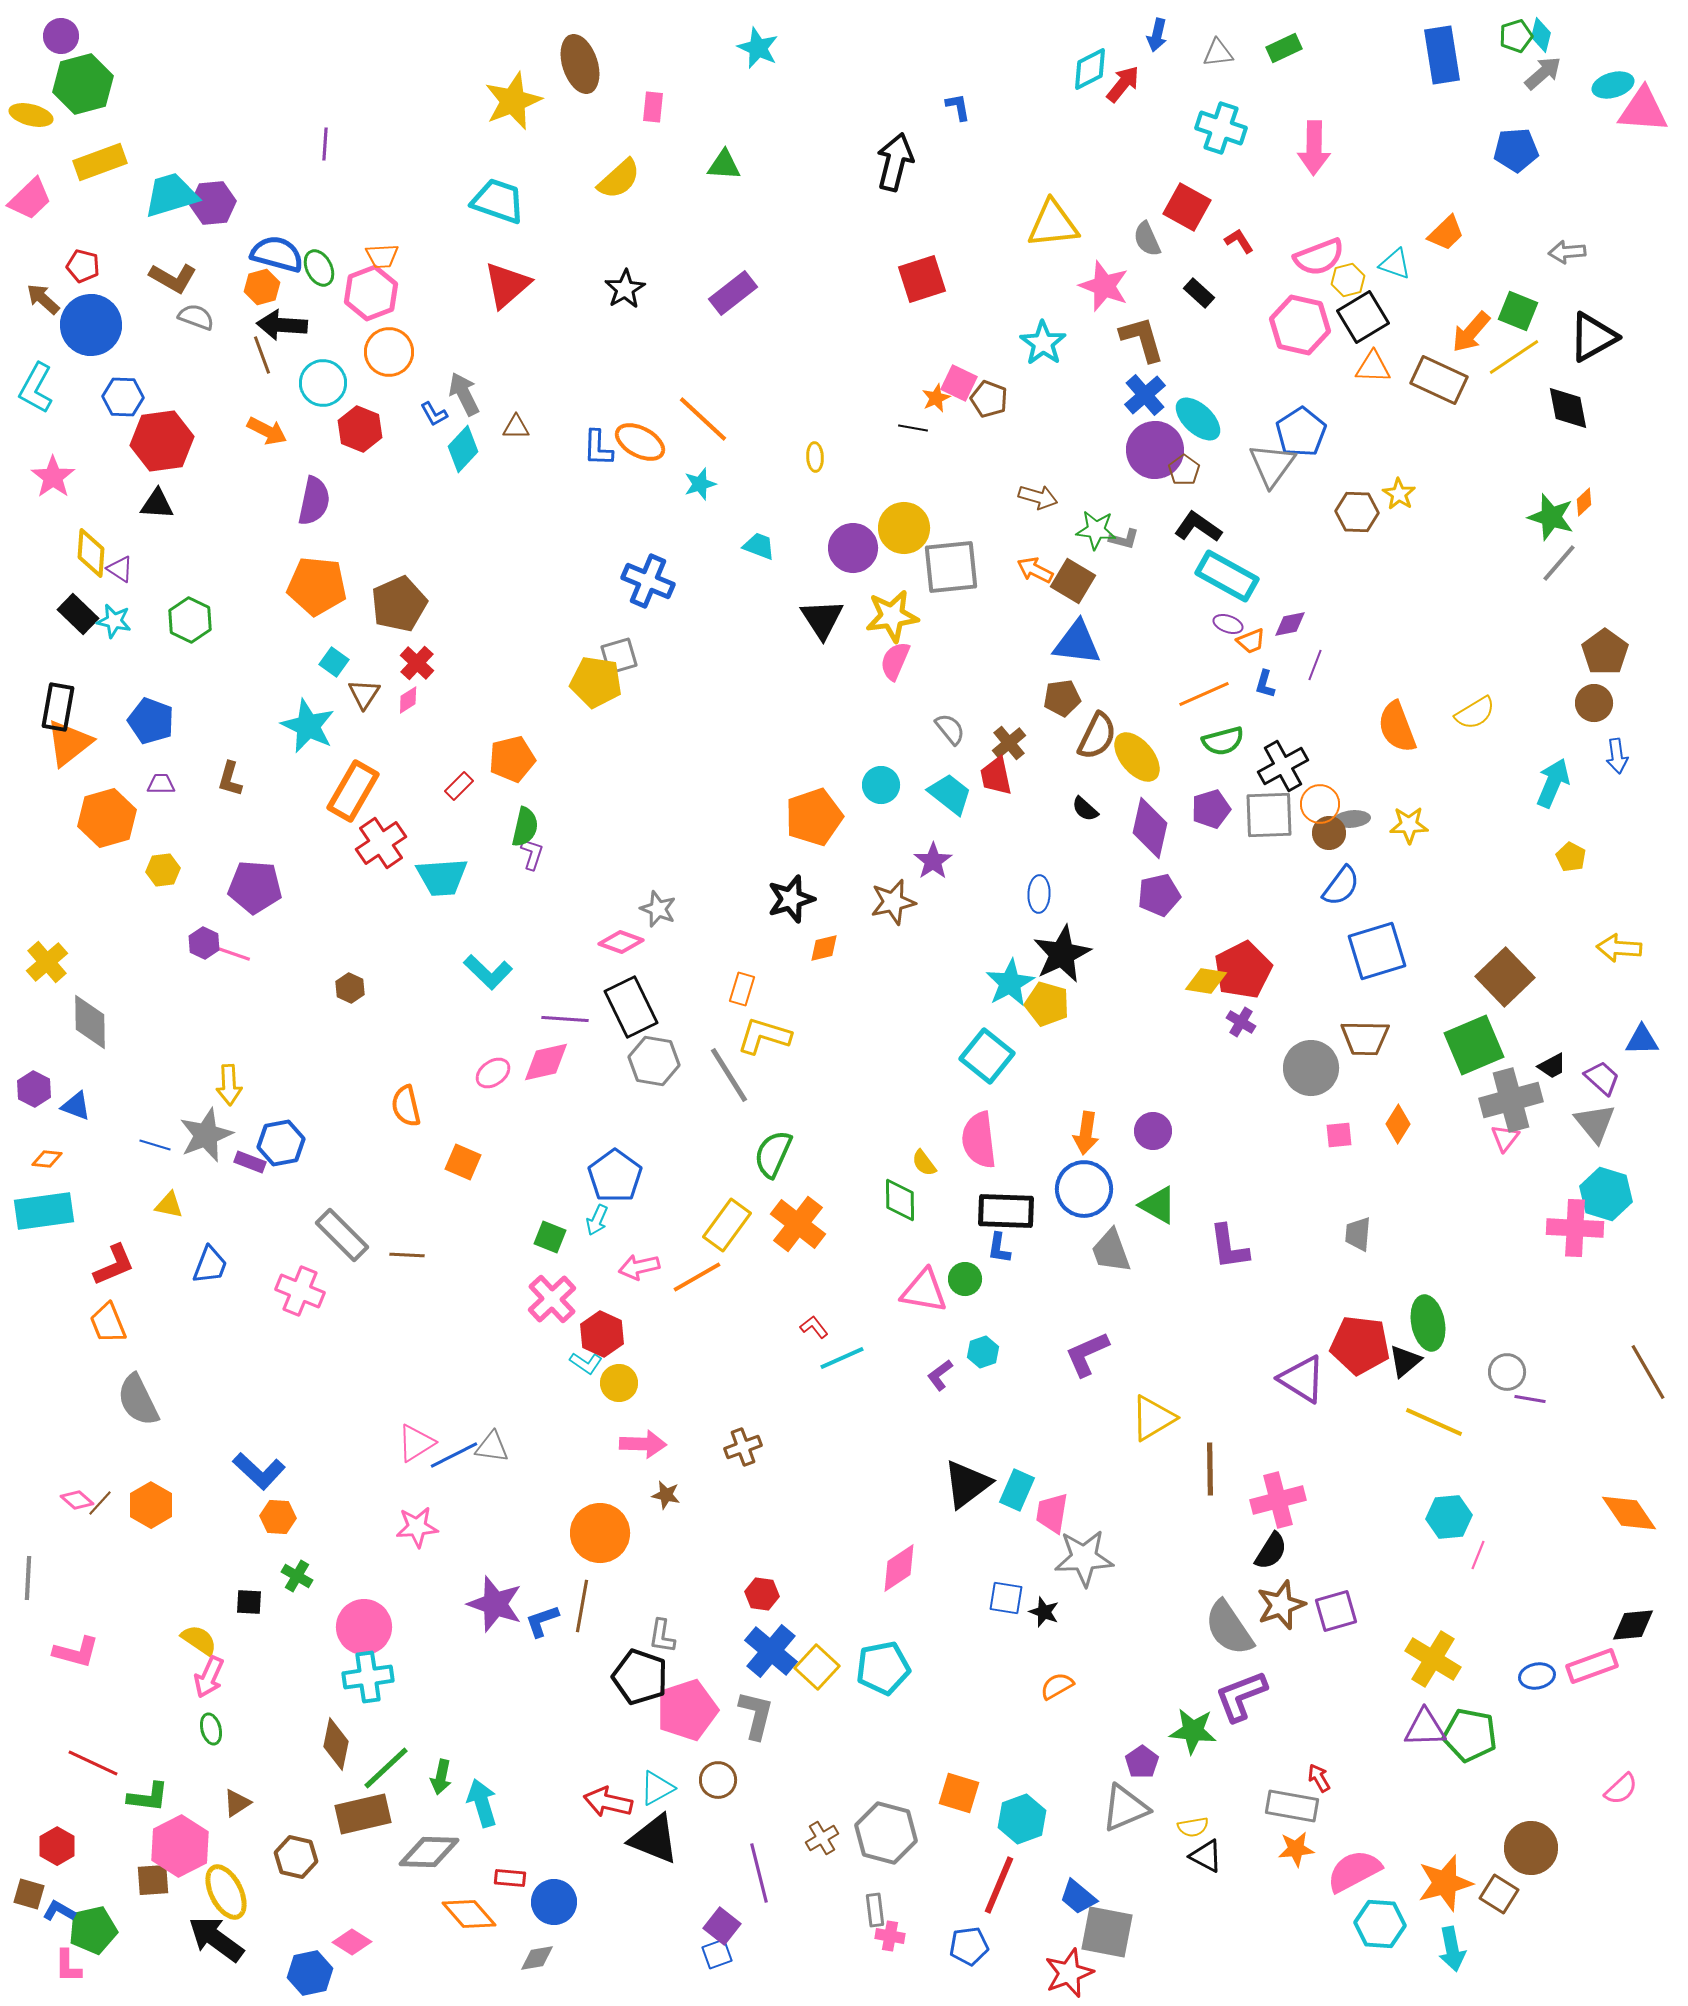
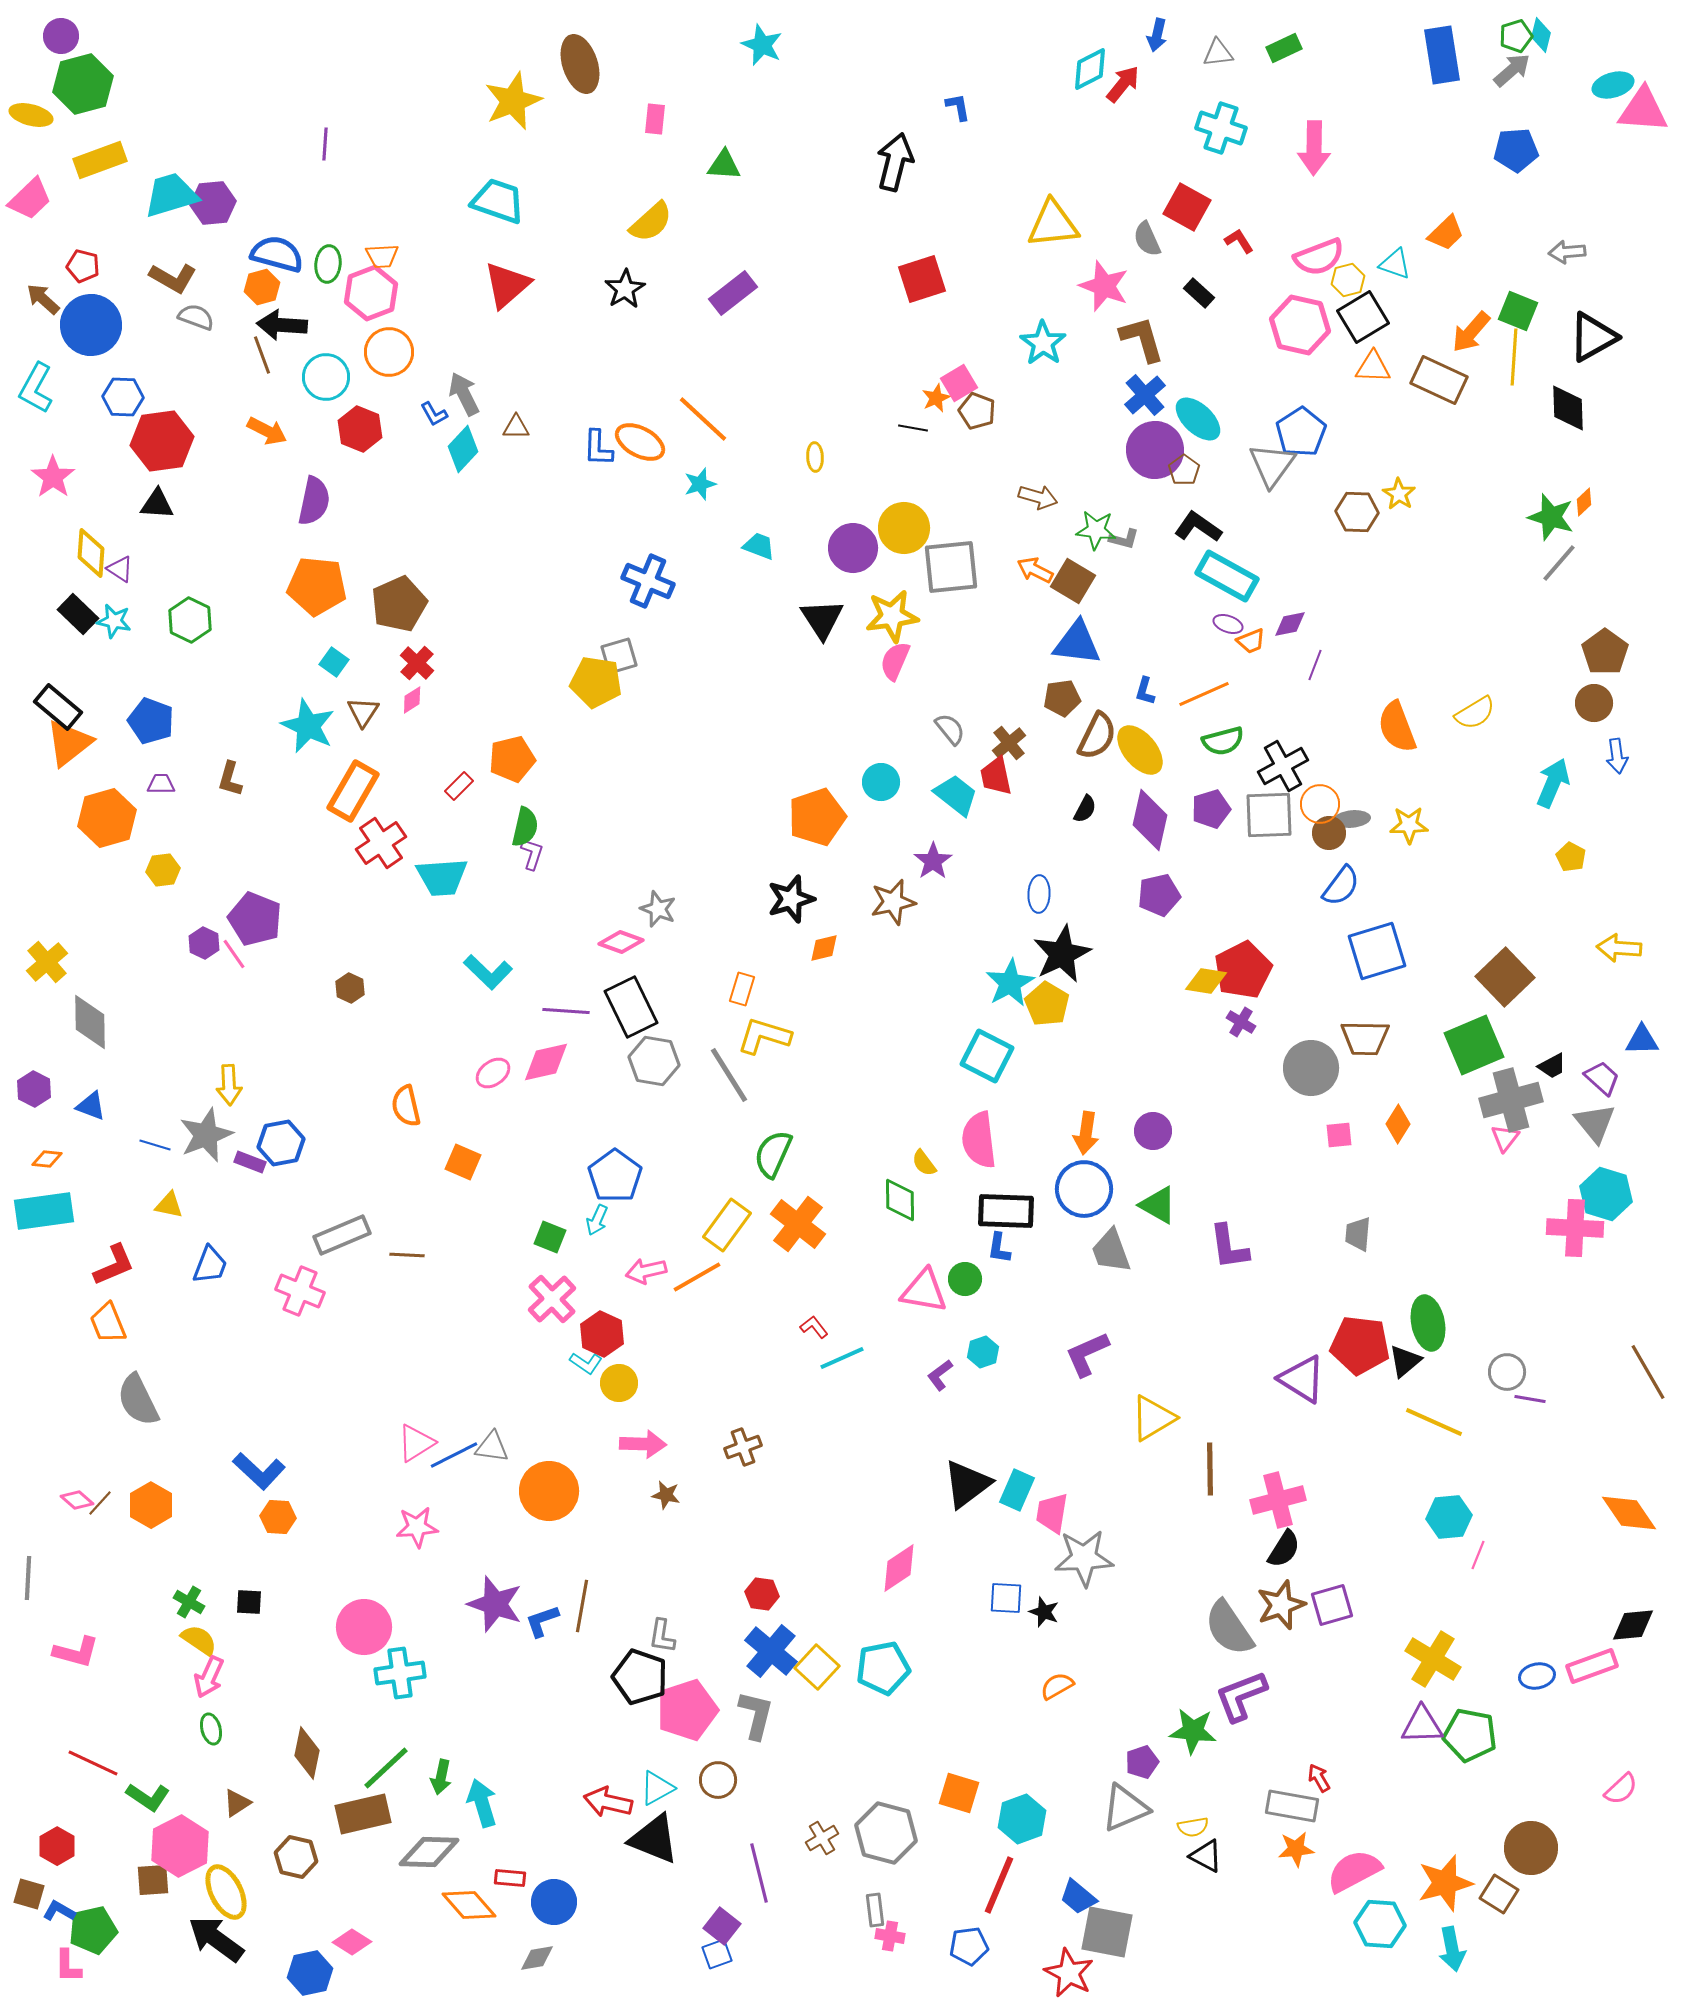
cyan star at (758, 48): moved 4 px right, 3 px up
gray arrow at (1543, 73): moved 31 px left, 3 px up
pink rectangle at (653, 107): moved 2 px right, 12 px down
yellow rectangle at (100, 162): moved 2 px up
yellow semicircle at (619, 179): moved 32 px right, 43 px down
green ellipse at (319, 268): moved 9 px right, 4 px up; rotated 33 degrees clockwise
yellow line at (1514, 357): rotated 52 degrees counterclockwise
cyan circle at (323, 383): moved 3 px right, 6 px up
pink square at (959, 383): rotated 33 degrees clockwise
brown pentagon at (989, 399): moved 12 px left, 12 px down
black diamond at (1568, 408): rotated 9 degrees clockwise
blue L-shape at (1265, 684): moved 120 px left, 7 px down
brown triangle at (364, 694): moved 1 px left, 18 px down
pink diamond at (408, 700): moved 4 px right
black rectangle at (58, 707): rotated 60 degrees counterclockwise
yellow ellipse at (1137, 757): moved 3 px right, 7 px up
cyan circle at (881, 785): moved 3 px up
cyan trapezoid at (950, 794): moved 6 px right, 1 px down
black semicircle at (1085, 809): rotated 104 degrees counterclockwise
orange pentagon at (814, 817): moved 3 px right
purple diamond at (1150, 828): moved 8 px up
purple pentagon at (255, 887): moved 32 px down; rotated 18 degrees clockwise
pink line at (234, 954): rotated 36 degrees clockwise
yellow pentagon at (1047, 1004): rotated 15 degrees clockwise
purple line at (565, 1019): moved 1 px right, 8 px up
cyan square at (987, 1056): rotated 12 degrees counterclockwise
blue triangle at (76, 1106): moved 15 px right
gray rectangle at (342, 1235): rotated 68 degrees counterclockwise
pink arrow at (639, 1267): moved 7 px right, 4 px down
orange circle at (600, 1533): moved 51 px left, 42 px up
black semicircle at (1271, 1551): moved 13 px right, 2 px up
green cross at (297, 1576): moved 108 px left, 26 px down
blue square at (1006, 1598): rotated 6 degrees counterclockwise
purple square at (1336, 1611): moved 4 px left, 6 px up
cyan cross at (368, 1677): moved 32 px right, 4 px up
purple triangle at (1425, 1728): moved 3 px left, 3 px up
brown diamond at (336, 1744): moved 29 px left, 9 px down
purple pentagon at (1142, 1762): rotated 16 degrees clockwise
green L-shape at (148, 1797): rotated 27 degrees clockwise
orange diamond at (469, 1914): moved 9 px up
red star at (1069, 1973): rotated 24 degrees counterclockwise
